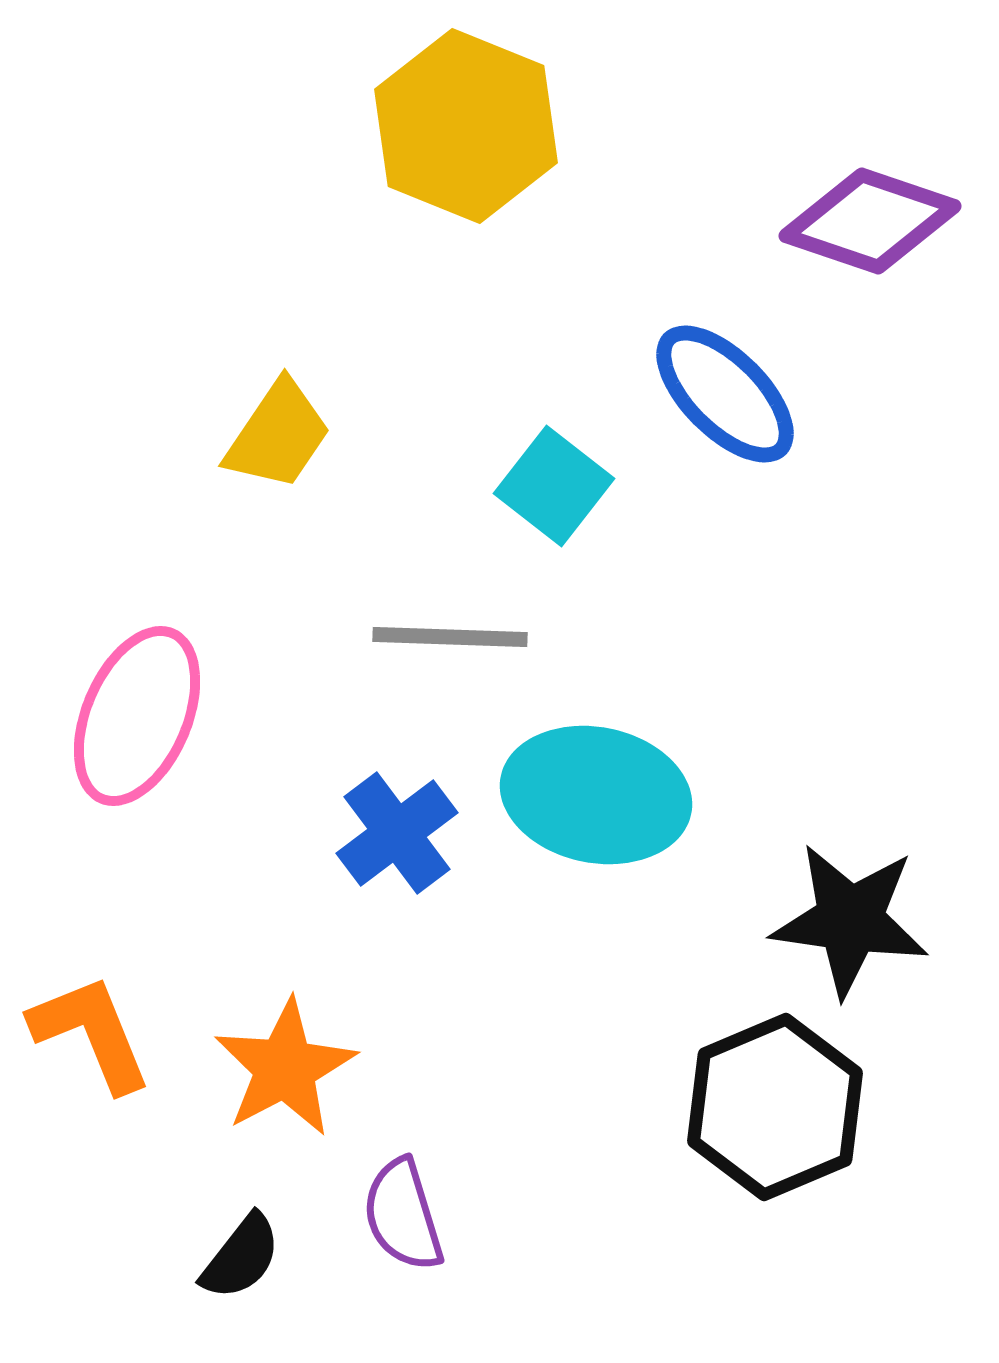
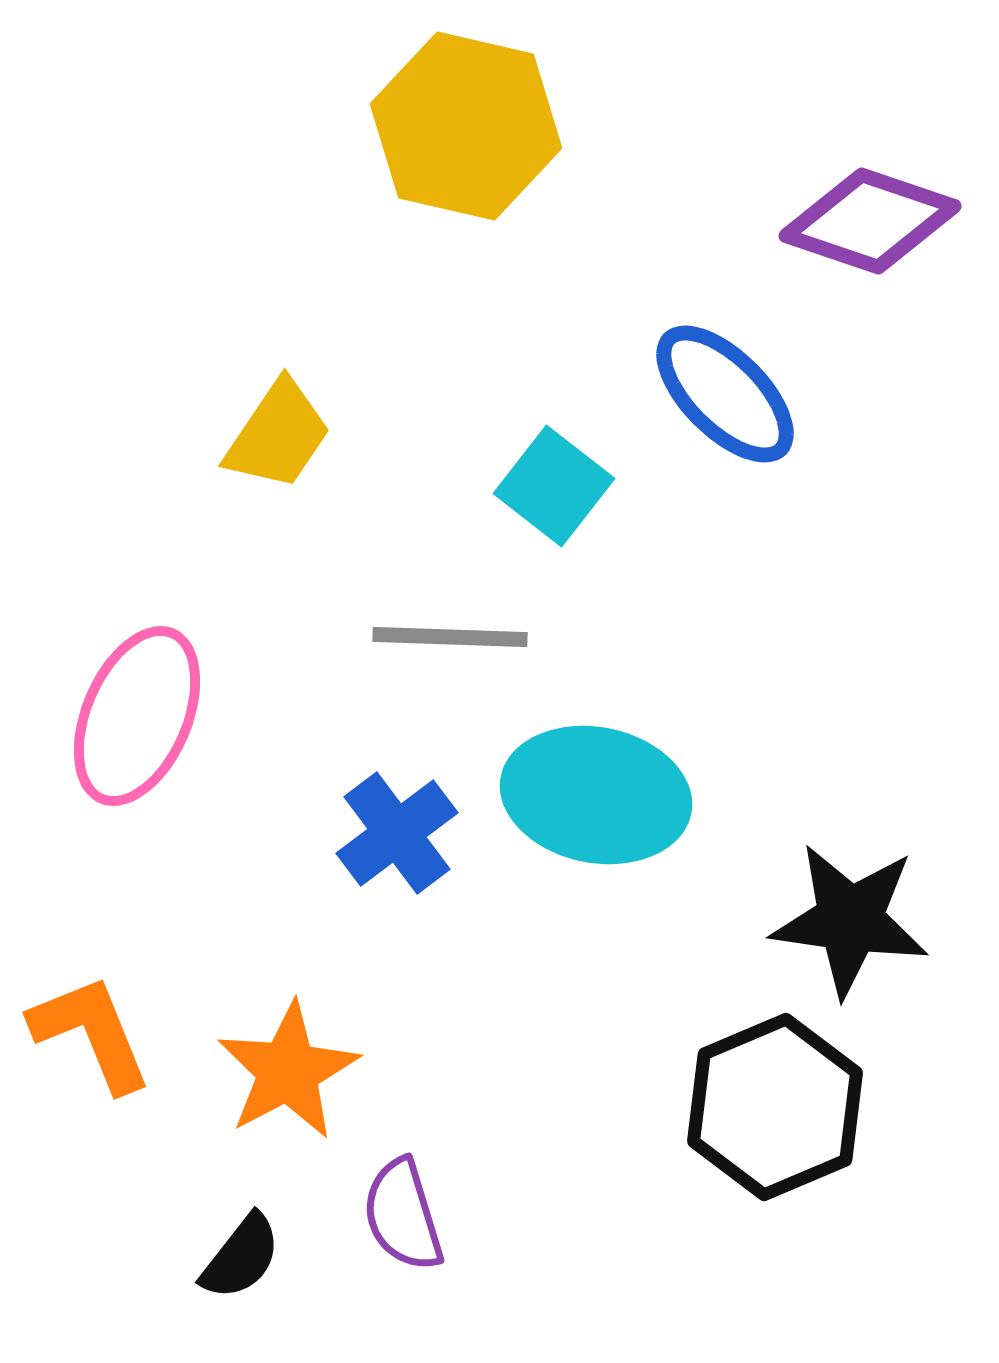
yellow hexagon: rotated 9 degrees counterclockwise
orange star: moved 3 px right, 3 px down
